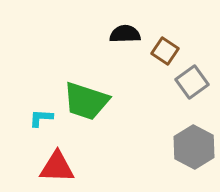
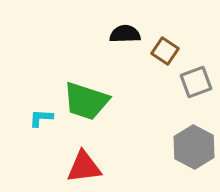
gray square: moved 4 px right; rotated 16 degrees clockwise
red triangle: moved 27 px right; rotated 9 degrees counterclockwise
